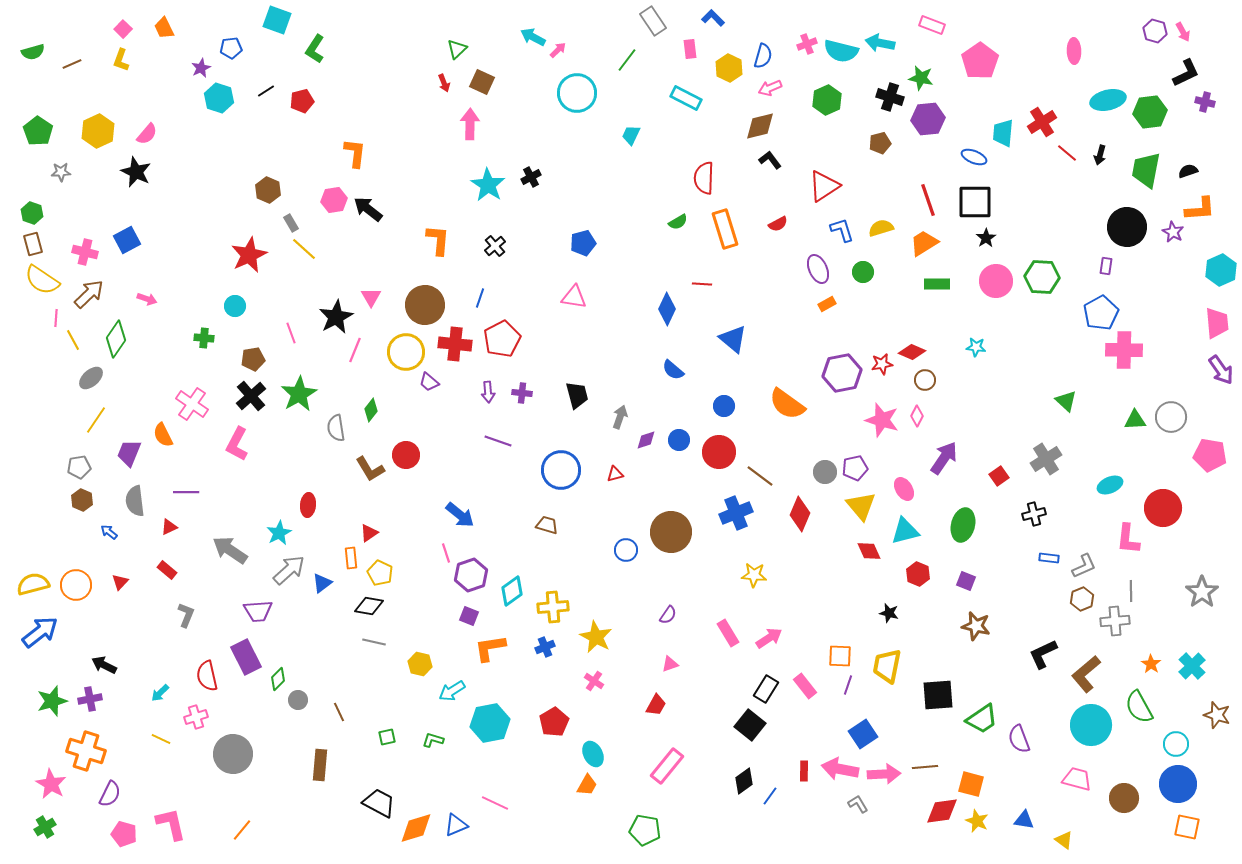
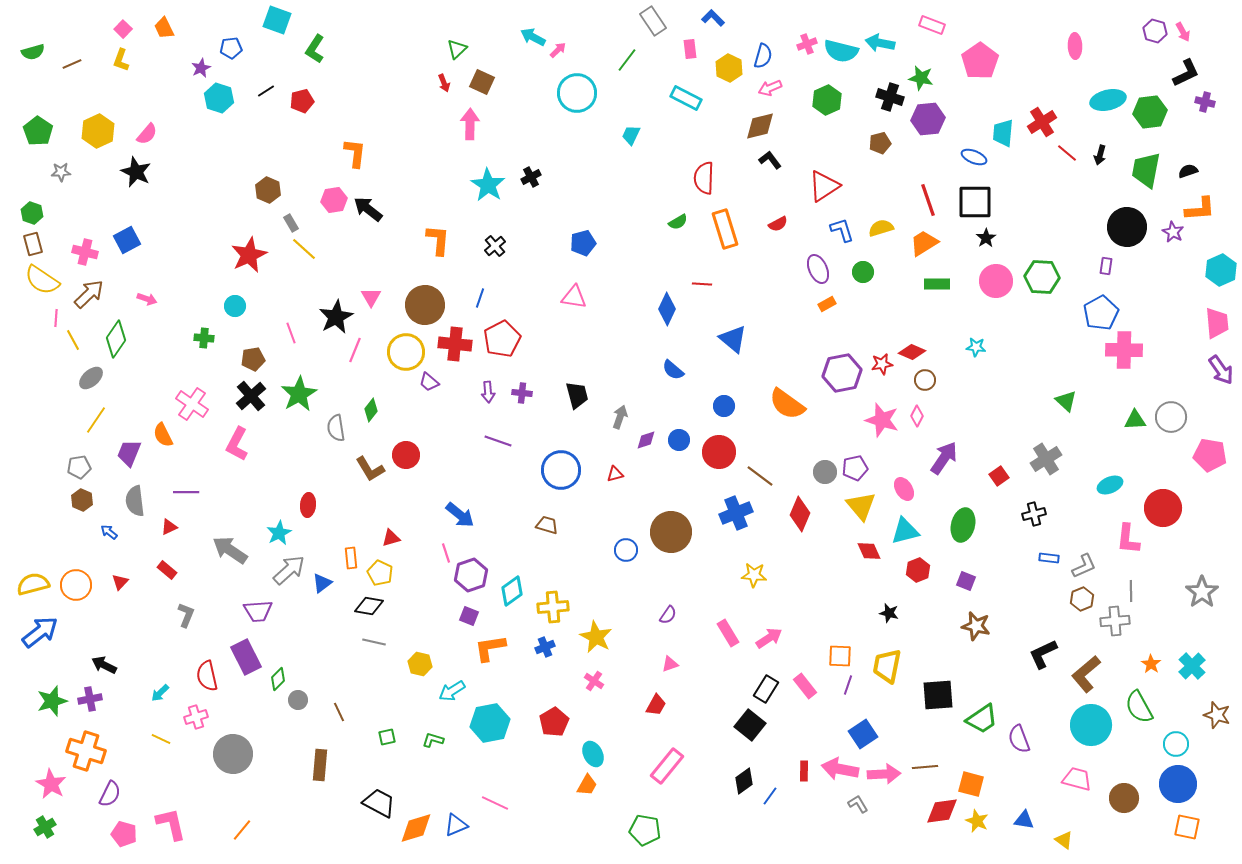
pink ellipse at (1074, 51): moved 1 px right, 5 px up
red triangle at (369, 533): moved 22 px right, 5 px down; rotated 18 degrees clockwise
red hexagon at (918, 574): moved 4 px up; rotated 15 degrees clockwise
